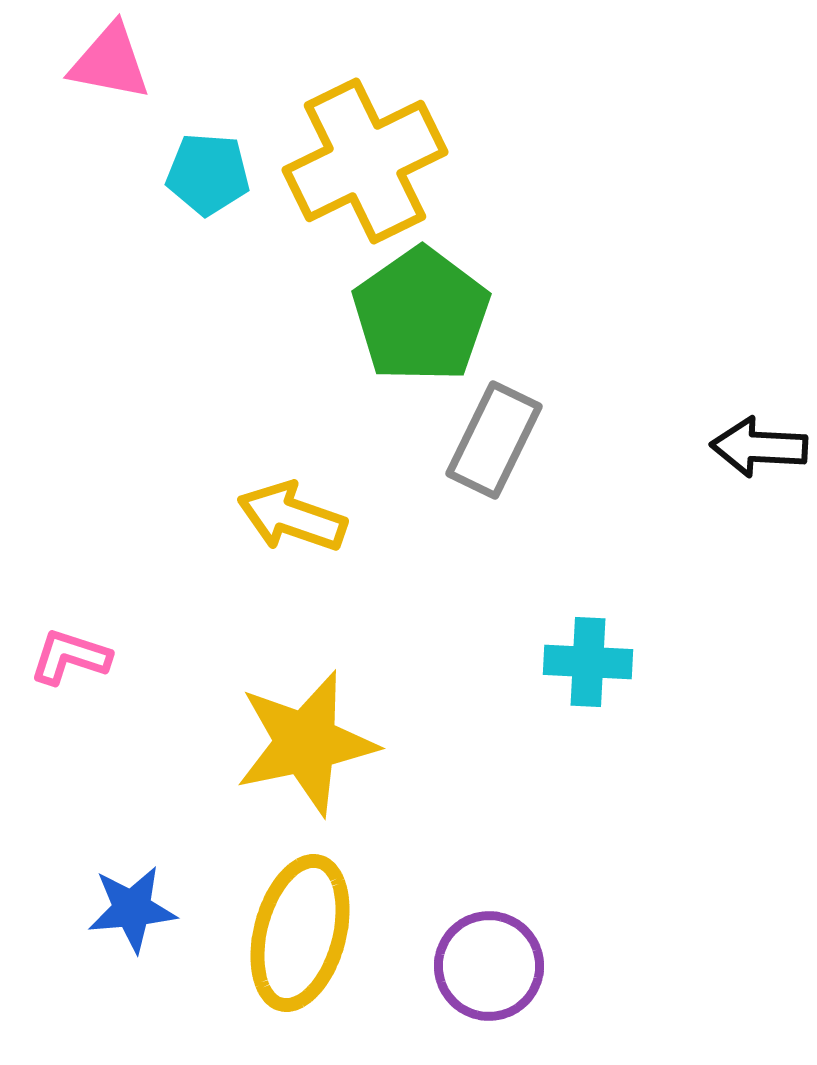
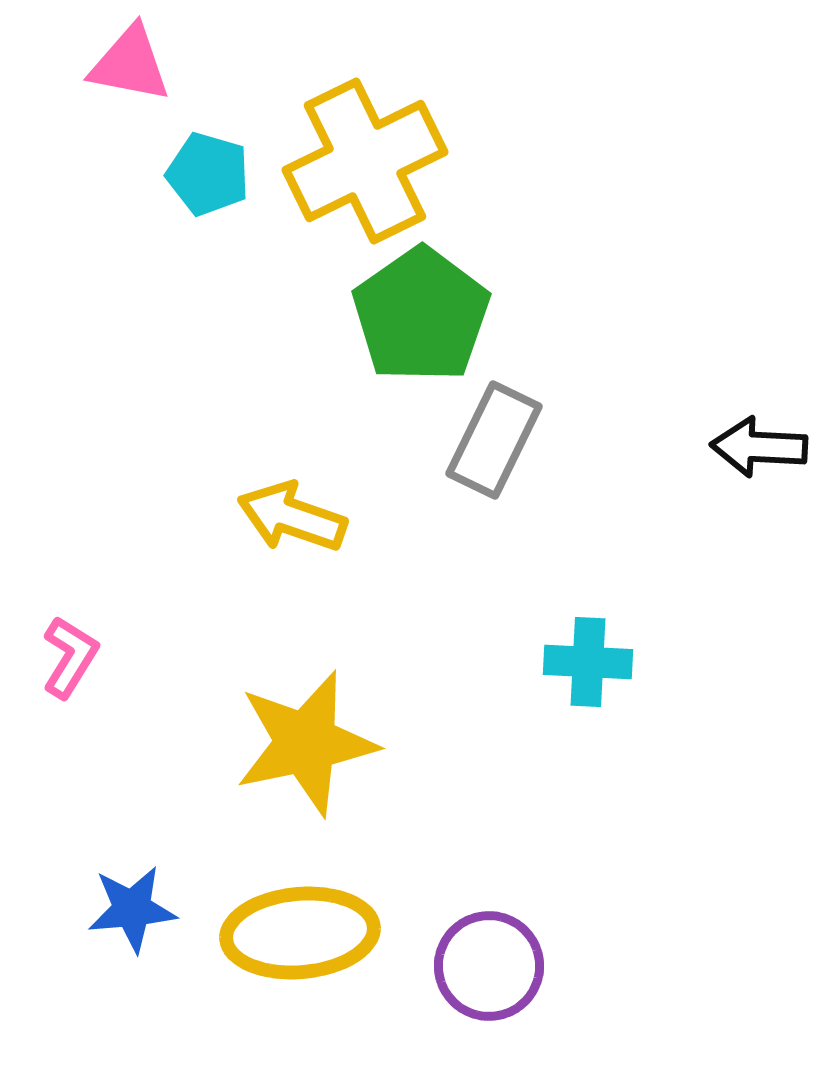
pink triangle: moved 20 px right, 2 px down
cyan pentagon: rotated 12 degrees clockwise
pink L-shape: rotated 104 degrees clockwise
yellow ellipse: rotated 70 degrees clockwise
